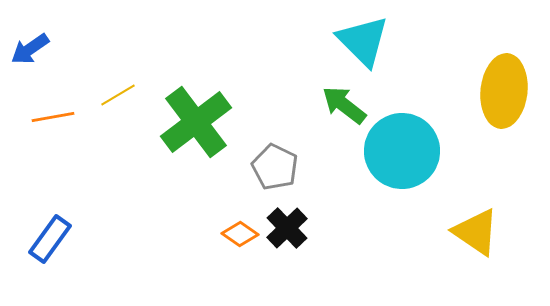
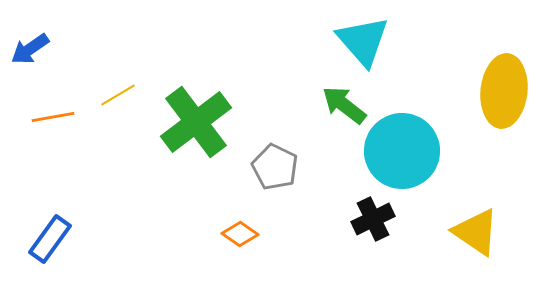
cyan triangle: rotated 4 degrees clockwise
black cross: moved 86 px right, 9 px up; rotated 18 degrees clockwise
